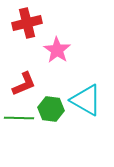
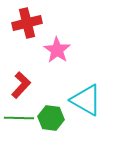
red L-shape: moved 3 px left, 1 px down; rotated 24 degrees counterclockwise
green hexagon: moved 9 px down
